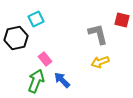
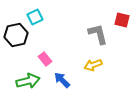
cyan square: moved 1 px left, 2 px up
black hexagon: moved 3 px up
yellow arrow: moved 7 px left, 3 px down
green arrow: moved 8 px left; rotated 55 degrees clockwise
